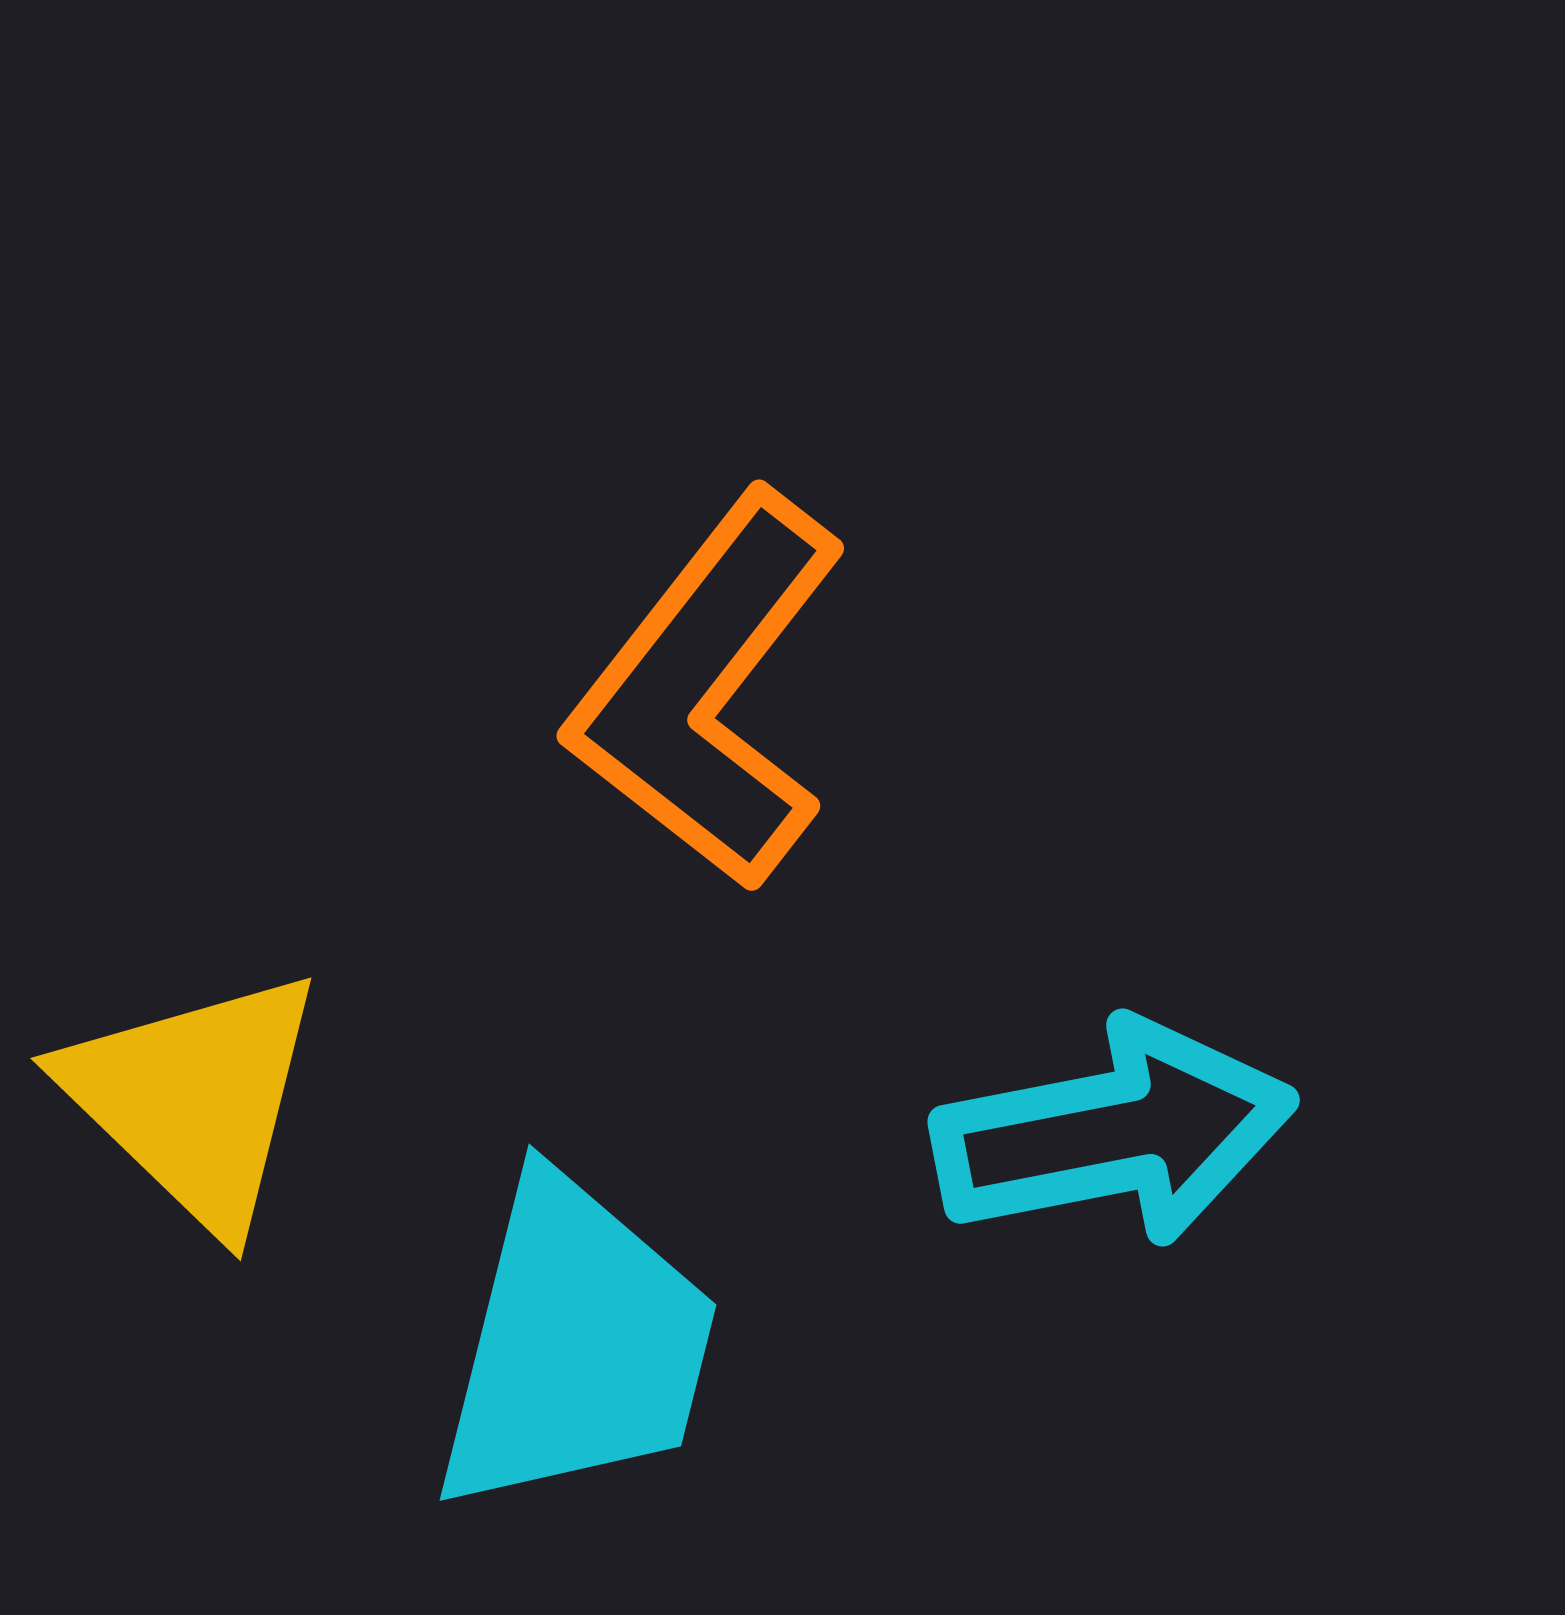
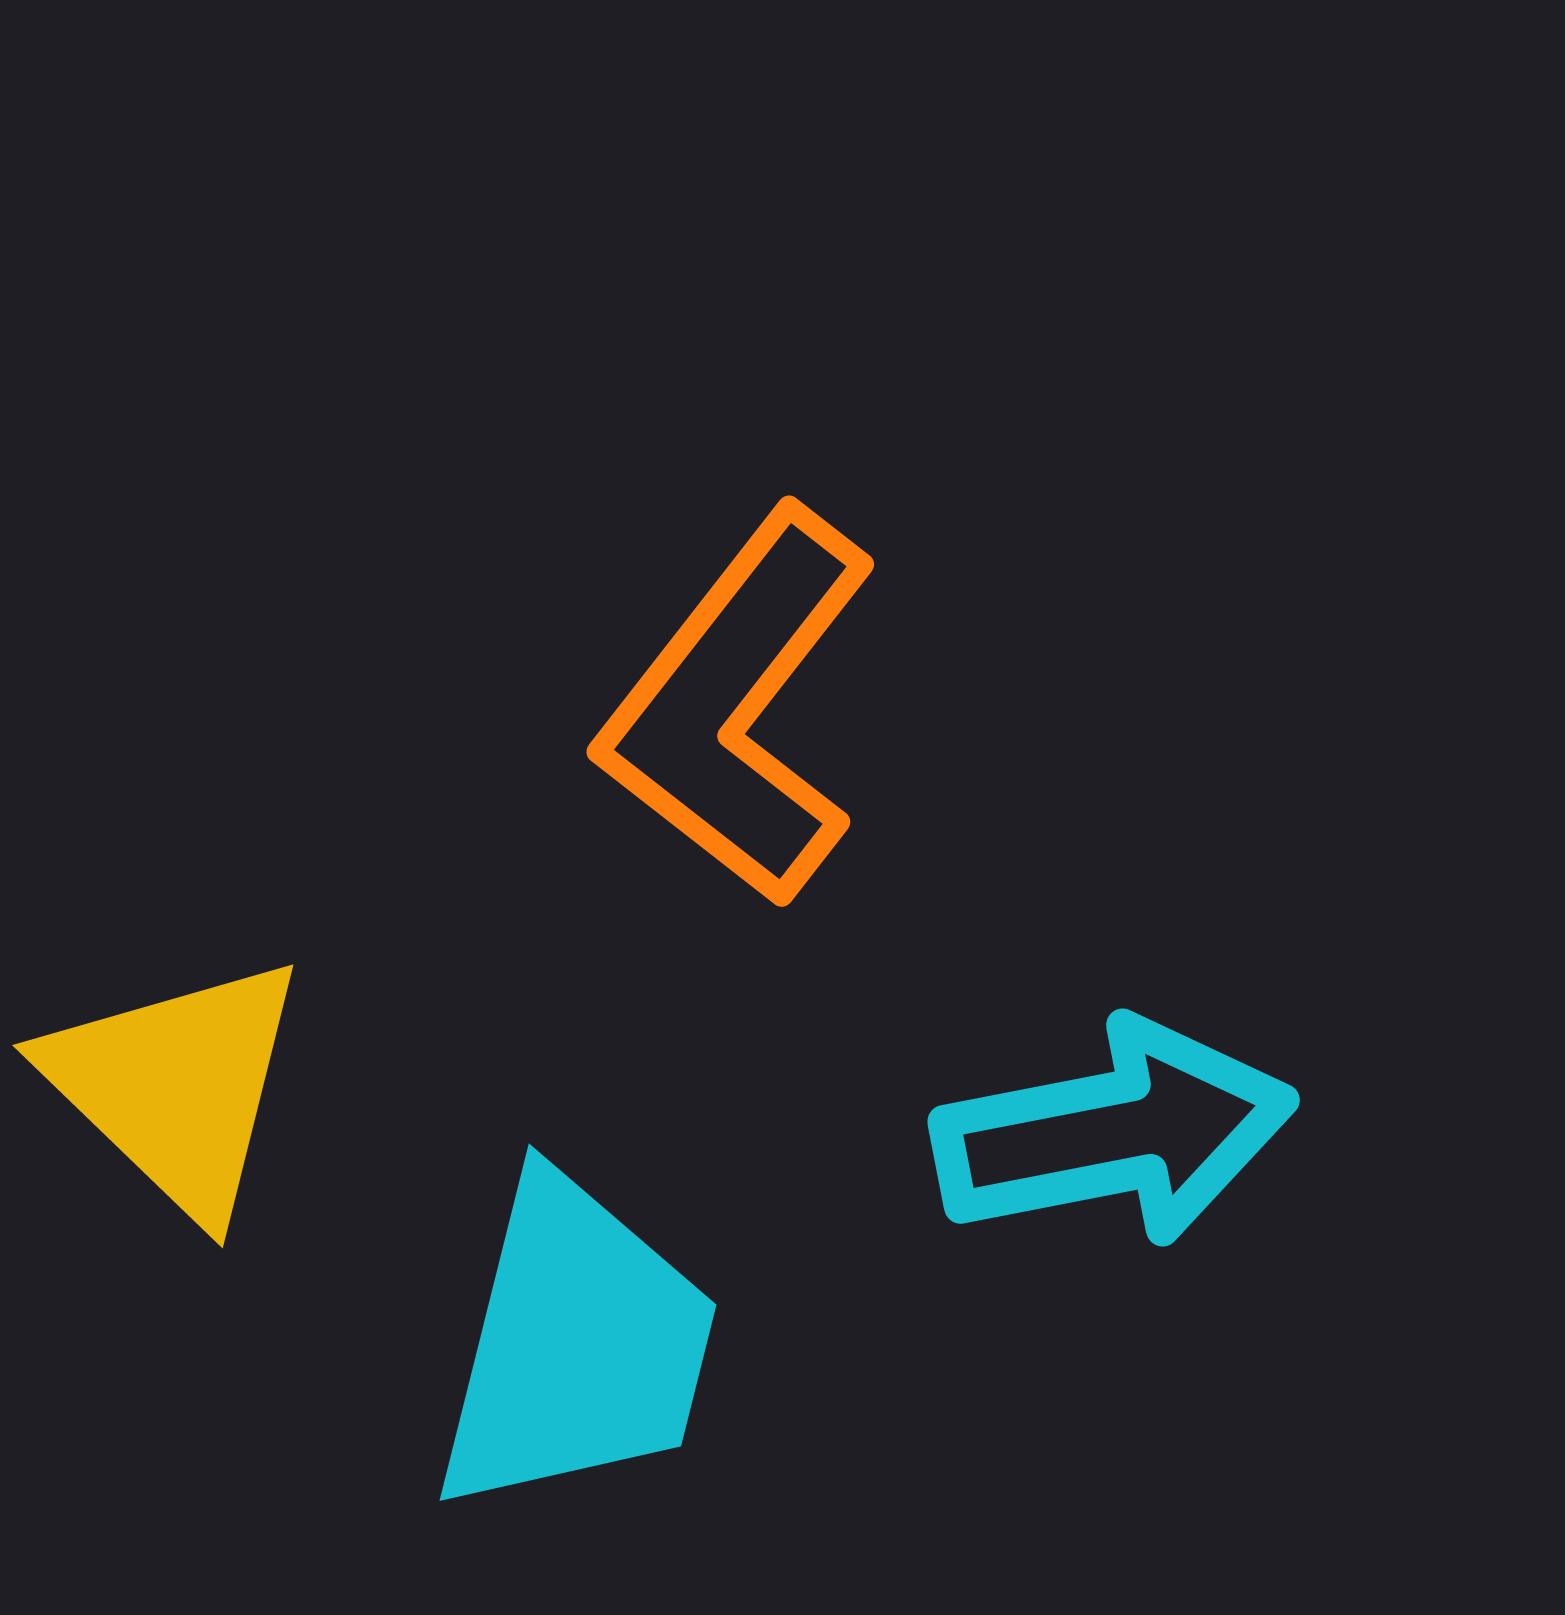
orange L-shape: moved 30 px right, 16 px down
yellow triangle: moved 18 px left, 13 px up
